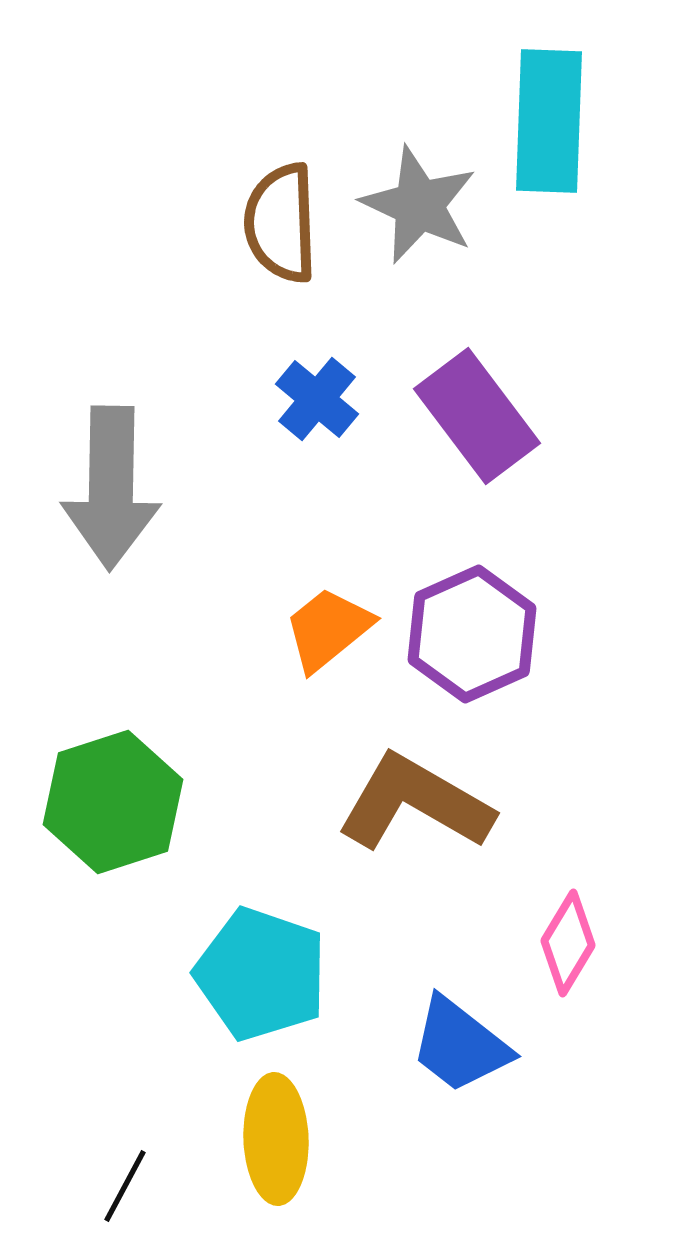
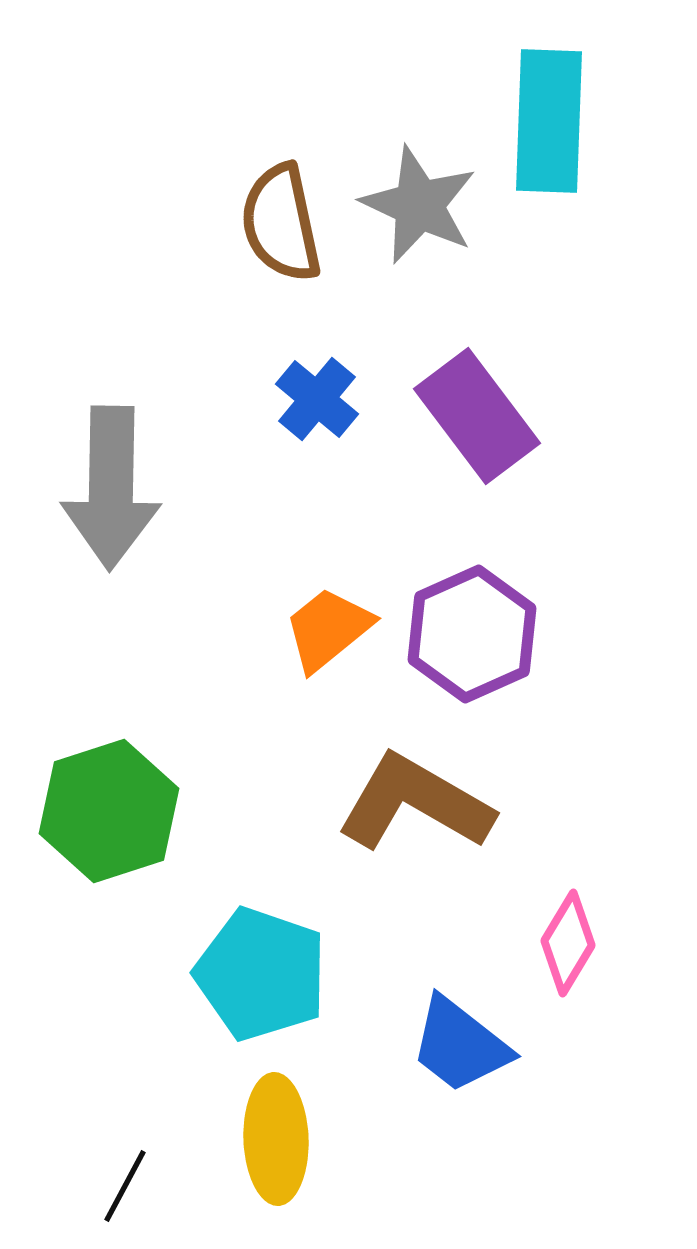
brown semicircle: rotated 10 degrees counterclockwise
green hexagon: moved 4 px left, 9 px down
